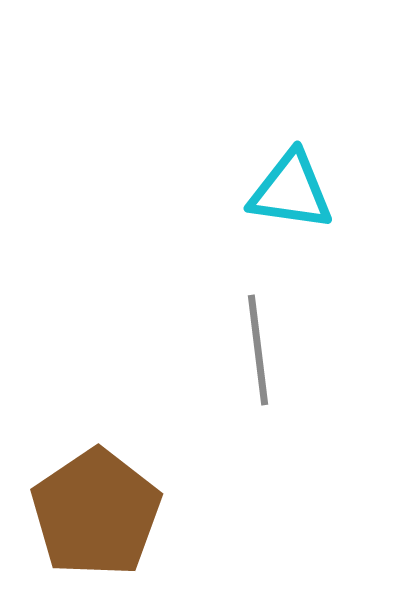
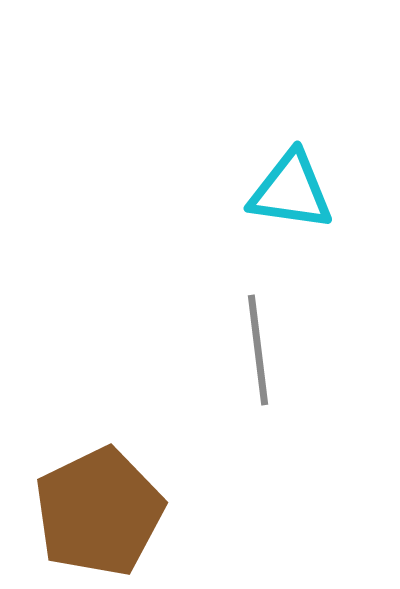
brown pentagon: moved 3 px right, 1 px up; rotated 8 degrees clockwise
